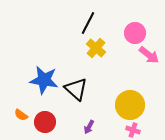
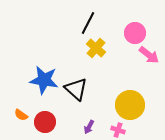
pink cross: moved 15 px left
